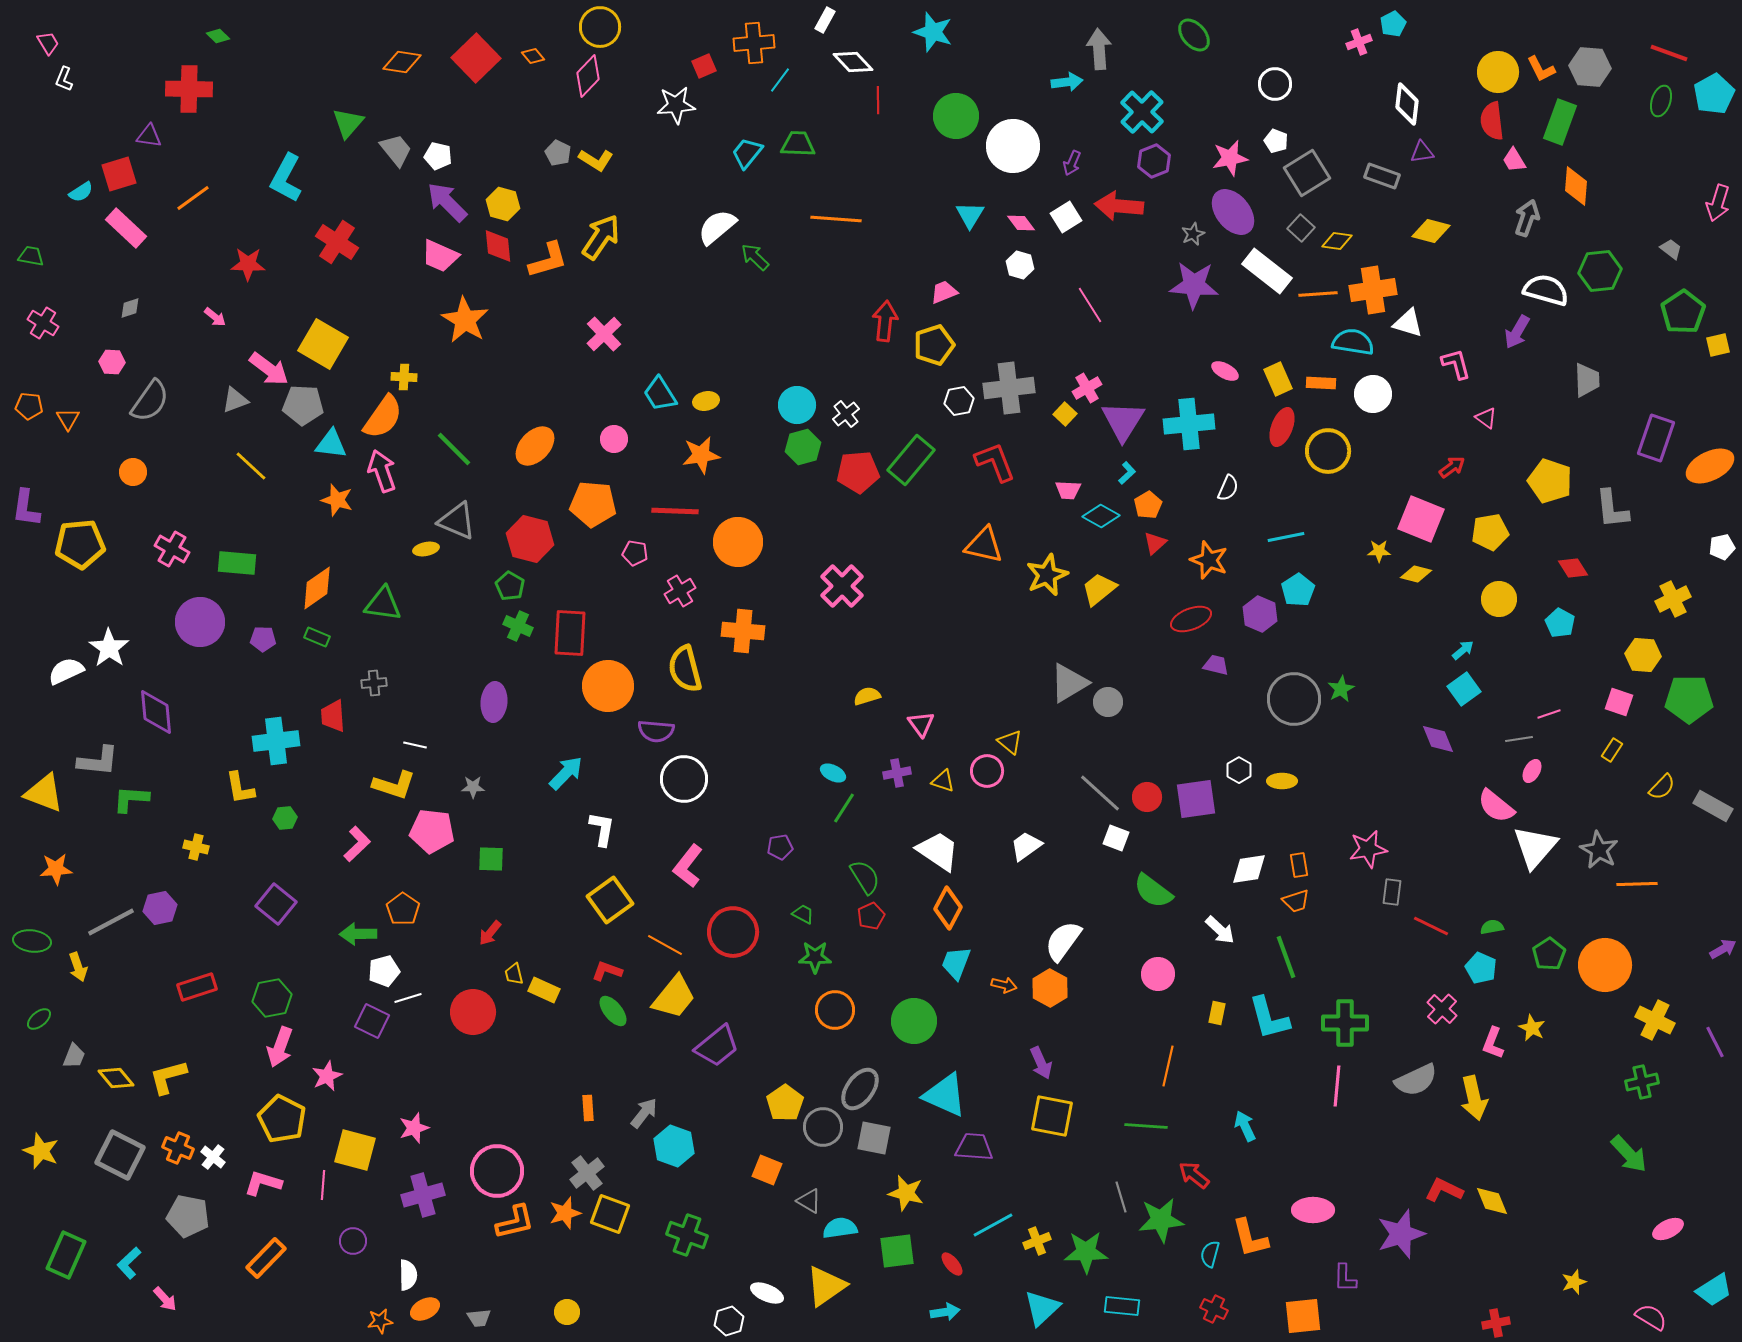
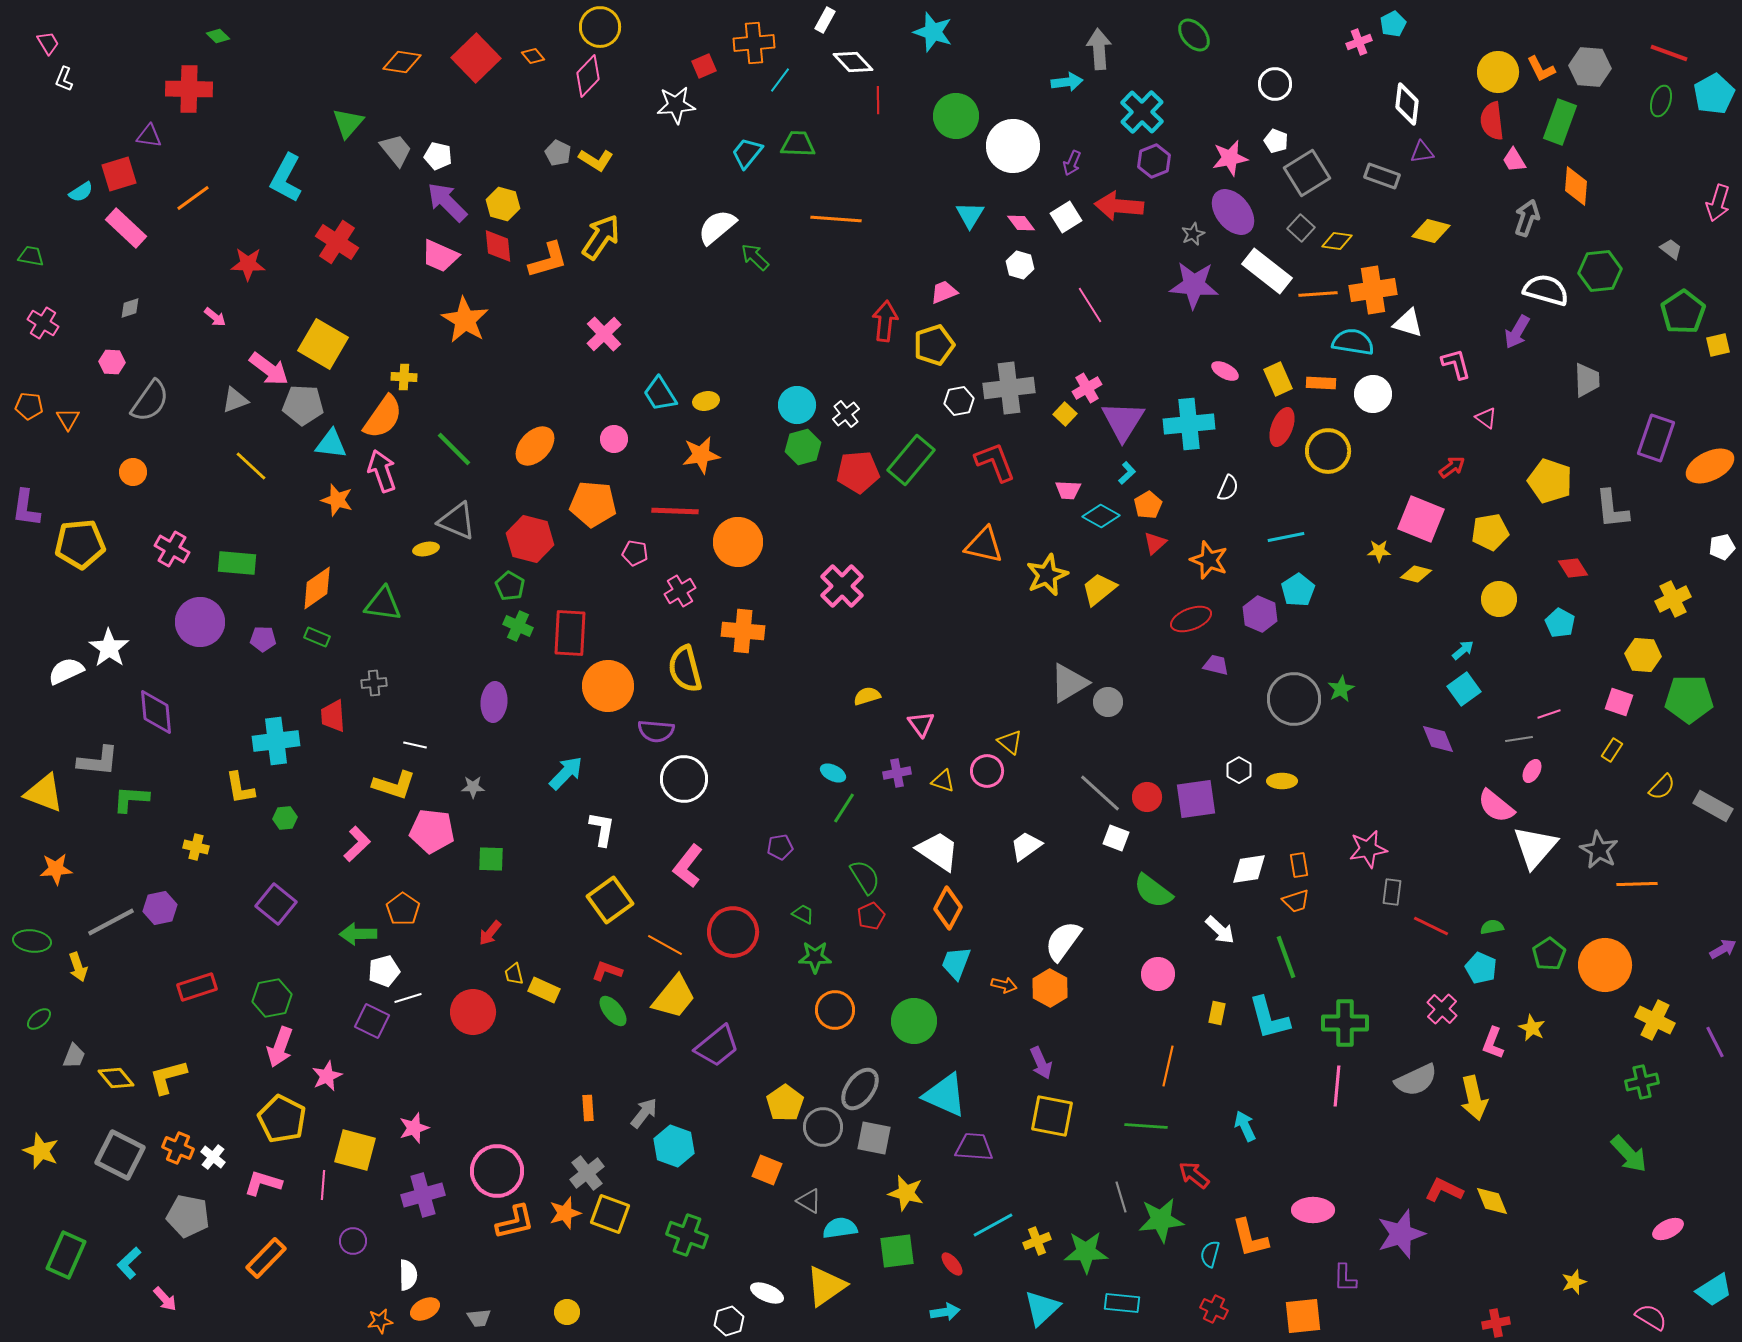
cyan rectangle at (1122, 1306): moved 3 px up
